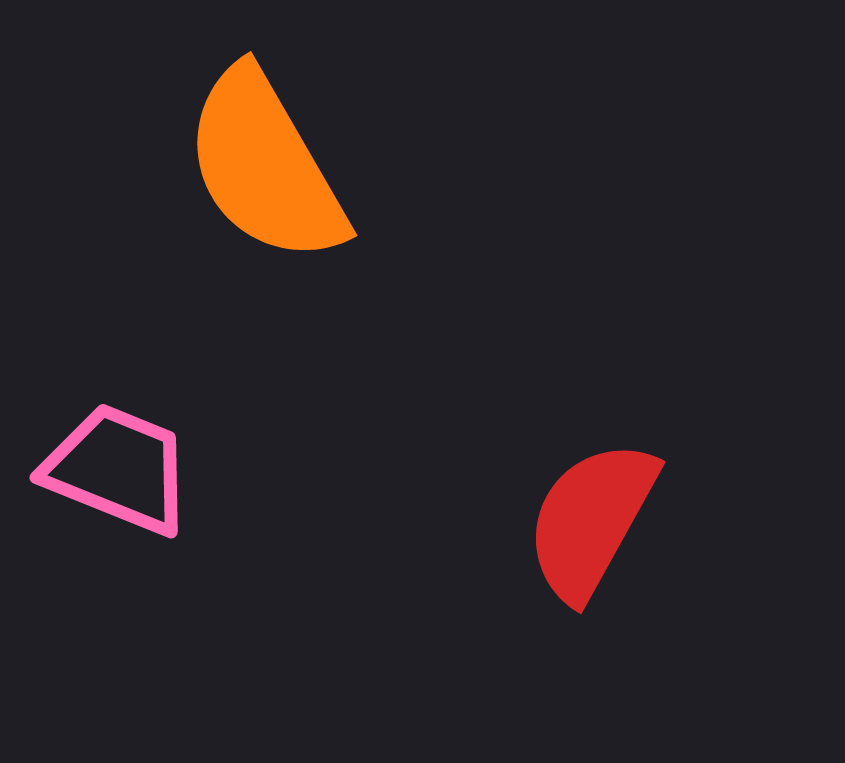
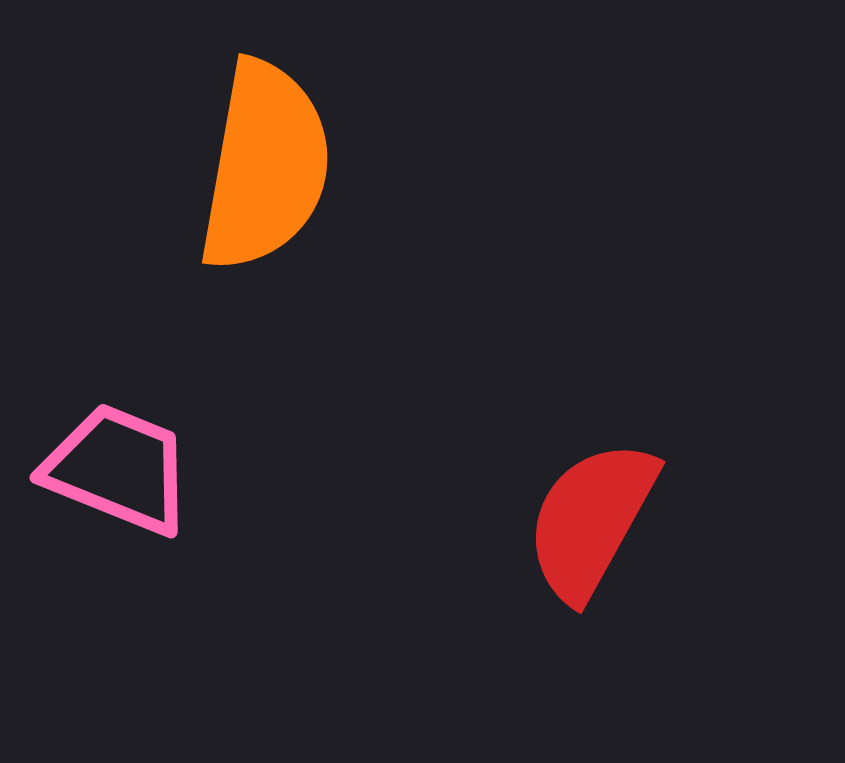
orange semicircle: rotated 140 degrees counterclockwise
